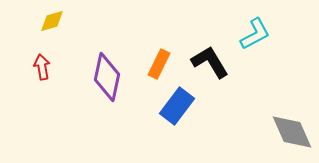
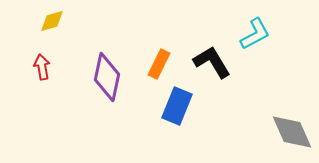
black L-shape: moved 2 px right
blue rectangle: rotated 15 degrees counterclockwise
